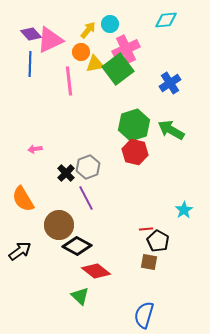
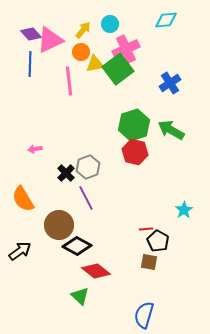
yellow arrow: moved 5 px left
